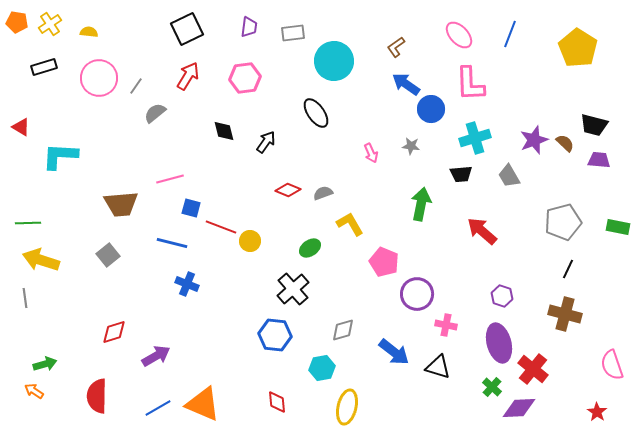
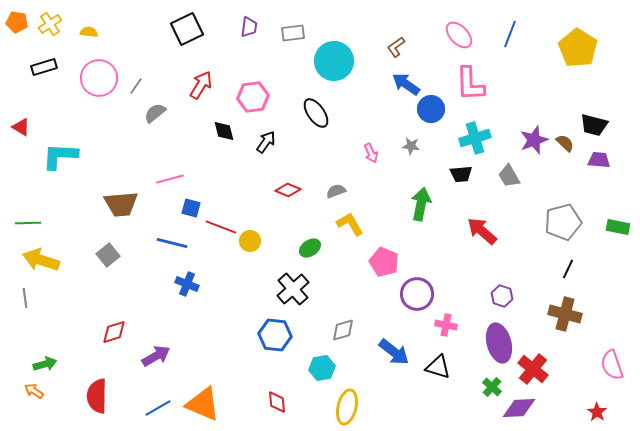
red arrow at (188, 76): moved 13 px right, 9 px down
pink hexagon at (245, 78): moved 8 px right, 19 px down
gray semicircle at (323, 193): moved 13 px right, 2 px up
